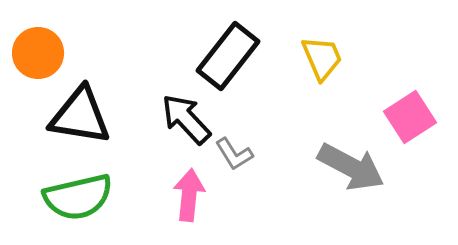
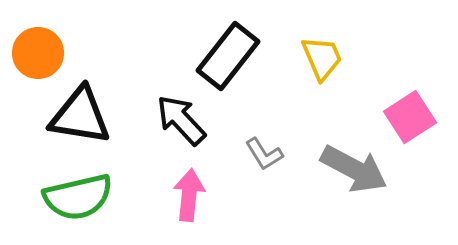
black arrow: moved 5 px left, 1 px down
gray L-shape: moved 30 px right
gray arrow: moved 3 px right, 2 px down
